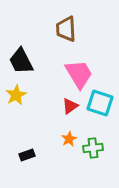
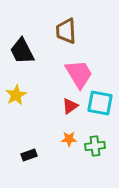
brown trapezoid: moved 2 px down
black trapezoid: moved 1 px right, 10 px up
cyan square: rotated 8 degrees counterclockwise
orange star: rotated 28 degrees clockwise
green cross: moved 2 px right, 2 px up
black rectangle: moved 2 px right
